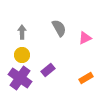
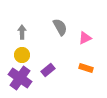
gray semicircle: moved 1 px right, 1 px up
orange rectangle: moved 10 px up; rotated 48 degrees clockwise
